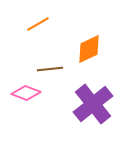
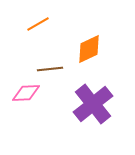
pink diamond: rotated 24 degrees counterclockwise
